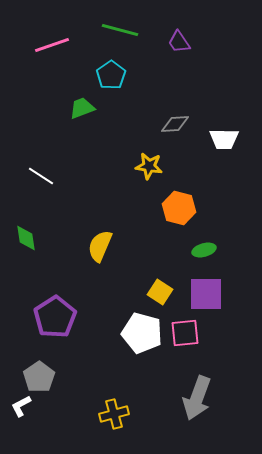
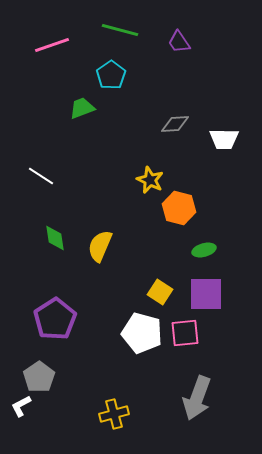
yellow star: moved 1 px right, 14 px down; rotated 16 degrees clockwise
green diamond: moved 29 px right
purple pentagon: moved 2 px down
